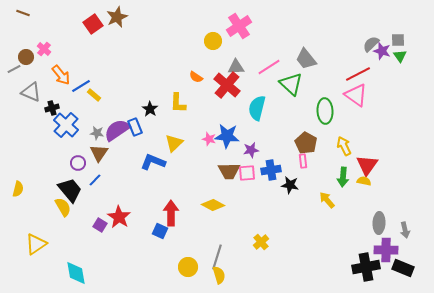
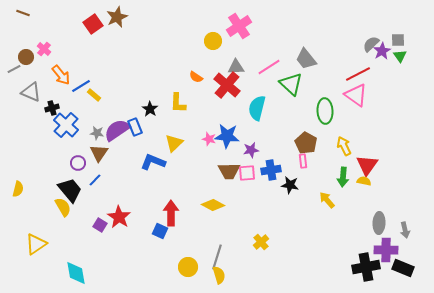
purple star at (382, 51): rotated 24 degrees clockwise
